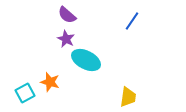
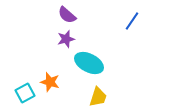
purple star: rotated 30 degrees clockwise
cyan ellipse: moved 3 px right, 3 px down
yellow trapezoid: moved 30 px left; rotated 10 degrees clockwise
